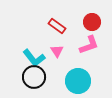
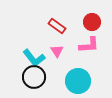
pink L-shape: rotated 15 degrees clockwise
